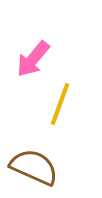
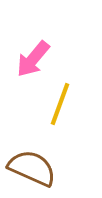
brown semicircle: moved 2 px left, 1 px down
